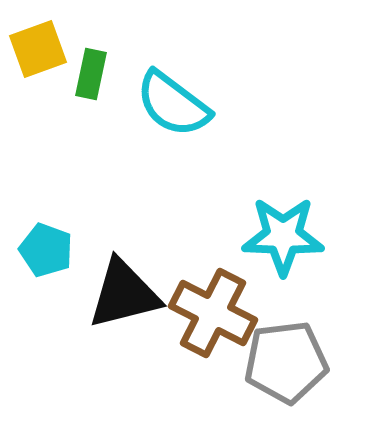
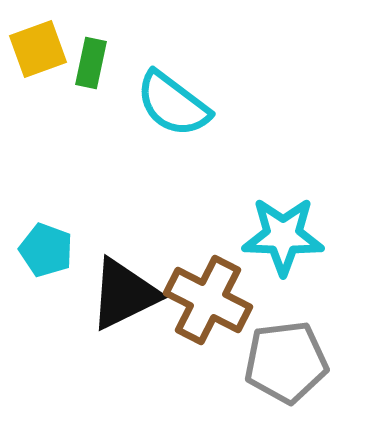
green rectangle: moved 11 px up
black triangle: rotated 12 degrees counterclockwise
brown cross: moved 5 px left, 13 px up
